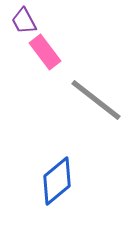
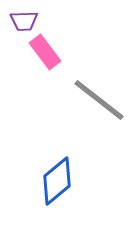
purple trapezoid: rotated 64 degrees counterclockwise
gray line: moved 3 px right
